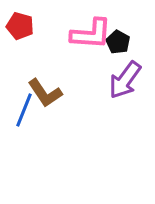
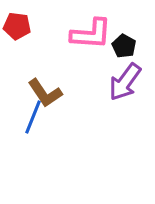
red pentagon: moved 3 px left; rotated 8 degrees counterclockwise
black pentagon: moved 6 px right, 4 px down
purple arrow: moved 2 px down
blue line: moved 9 px right, 7 px down
